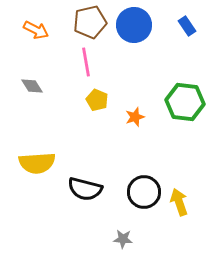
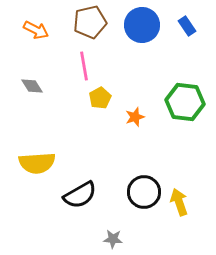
blue circle: moved 8 px right
pink line: moved 2 px left, 4 px down
yellow pentagon: moved 3 px right, 2 px up; rotated 20 degrees clockwise
black semicircle: moved 5 px left, 6 px down; rotated 44 degrees counterclockwise
gray star: moved 10 px left
